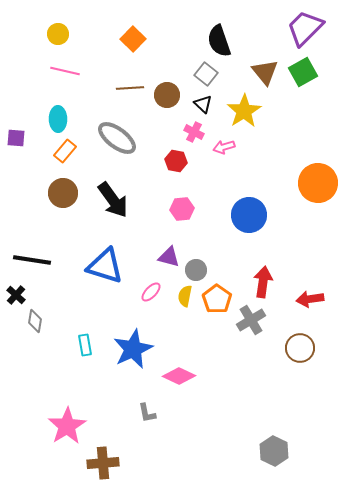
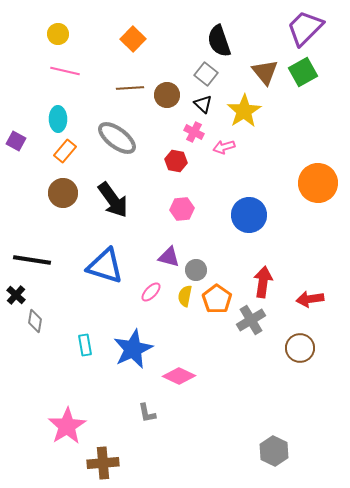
purple square at (16, 138): moved 3 px down; rotated 24 degrees clockwise
